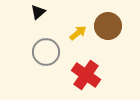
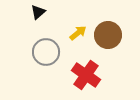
brown circle: moved 9 px down
